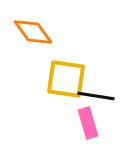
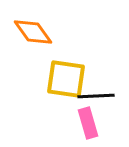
black line: rotated 12 degrees counterclockwise
